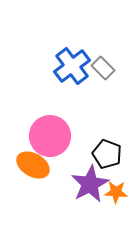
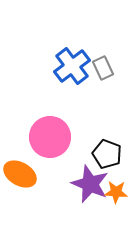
gray rectangle: rotated 20 degrees clockwise
pink circle: moved 1 px down
orange ellipse: moved 13 px left, 9 px down
purple star: rotated 21 degrees counterclockwise
